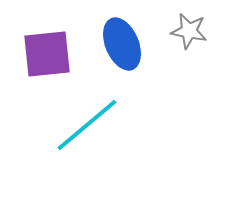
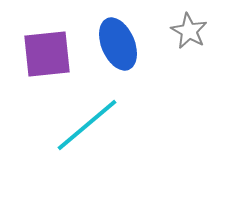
gray star: rotated 18 degrees clockwise
blue ellipse: moved 4 px left
